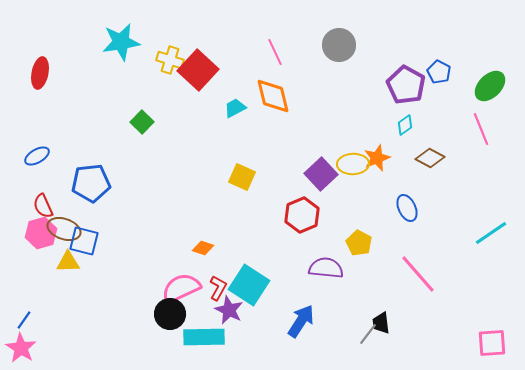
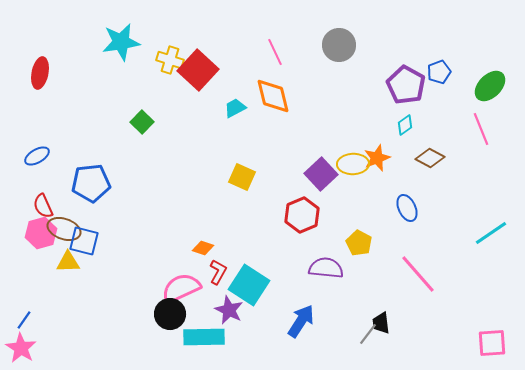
blue pentagon at (439, 72): rotated 25 degrees clockwise
red L-shape at (218, 288): moved 16 px up
